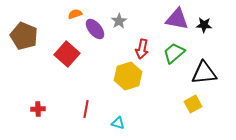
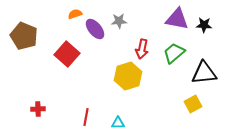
gray star: rotated 28 degrees clockwise
red line: moved 8 px down
cyan triangle: rotated 16 degrees counterclockwise
